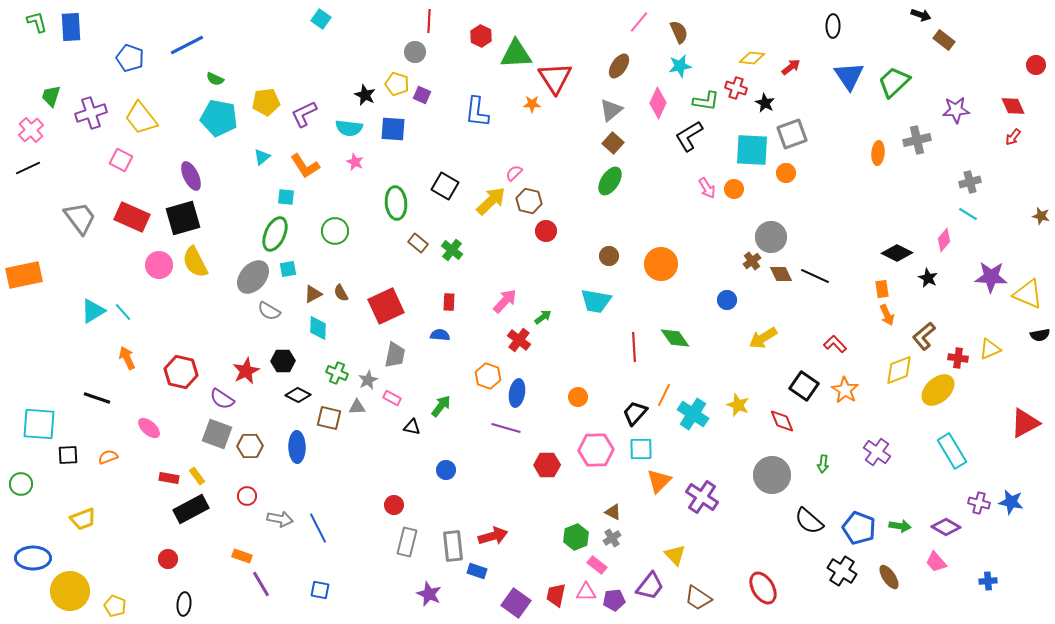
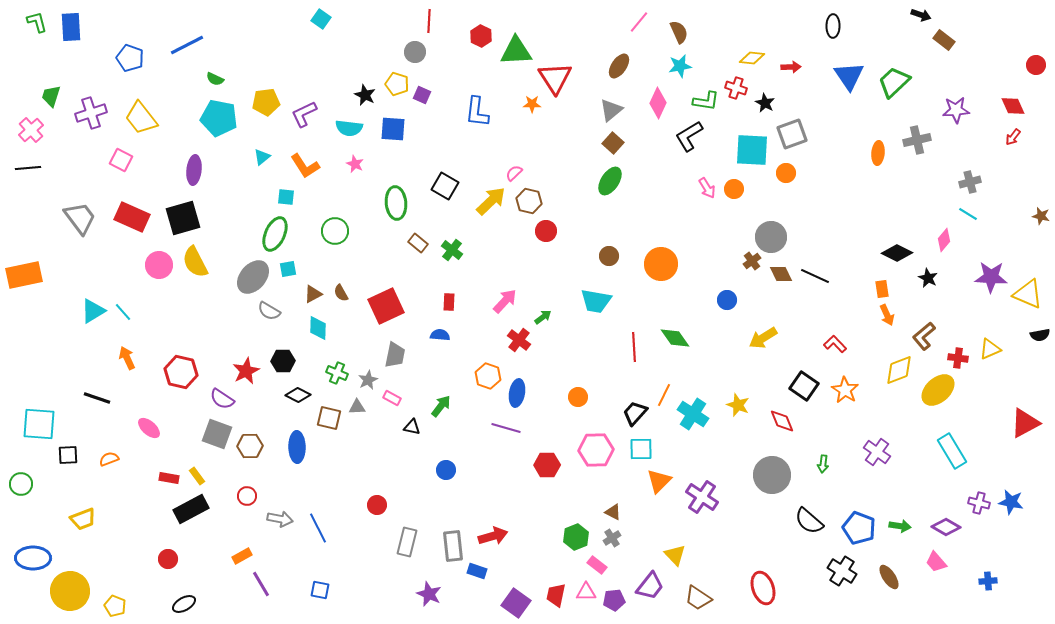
green triangle at (516, 54): moved 3 px up
red arrow at (791, 67): rotated 36 degrees clockwise
pink star at (355, 162): moved 2 px down
black line at (28, 168): rotated 20 degrees clockwise
purple ellipse at (191, 176): moved 3 px right, 6 px up; rotated 32 degrees clockwise
orange semicircle at (108, 457): moved 1 px right, 2 px down
red circle at (394, 505): moved 17 px left
orange rectangle at (242, 556): rotated 48 degrees counterclockwise
red ellipse at (763, 588): rotated 12 degrees clockwise
black ellipse at (184, 604): rotated 55 degrees clockwise
